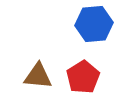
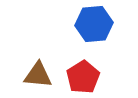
brown triangle: moved 1 px up
